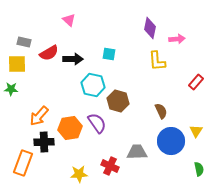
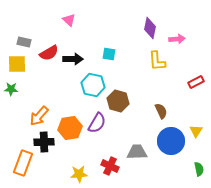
red rectangle: rotated 21 degrees clockwise
purple semicircle: rotated 65 degrees clockwise
